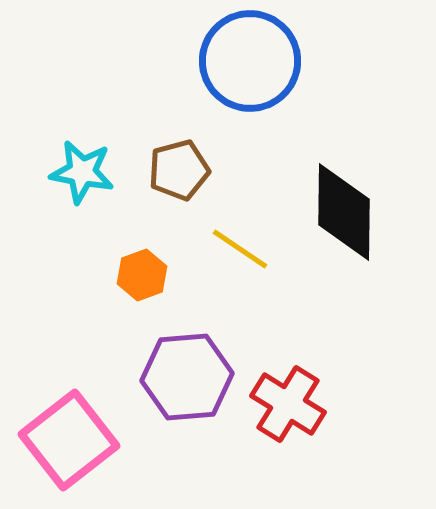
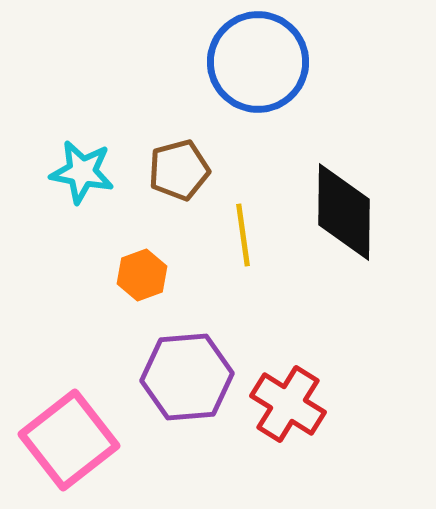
blue circle: moved 8 px right, 1 px down
yellow line: moved 3 px right, 14 px up; rotated 48 degrees clockwise
